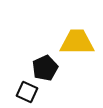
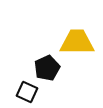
black pentagon: moved 2 px right
